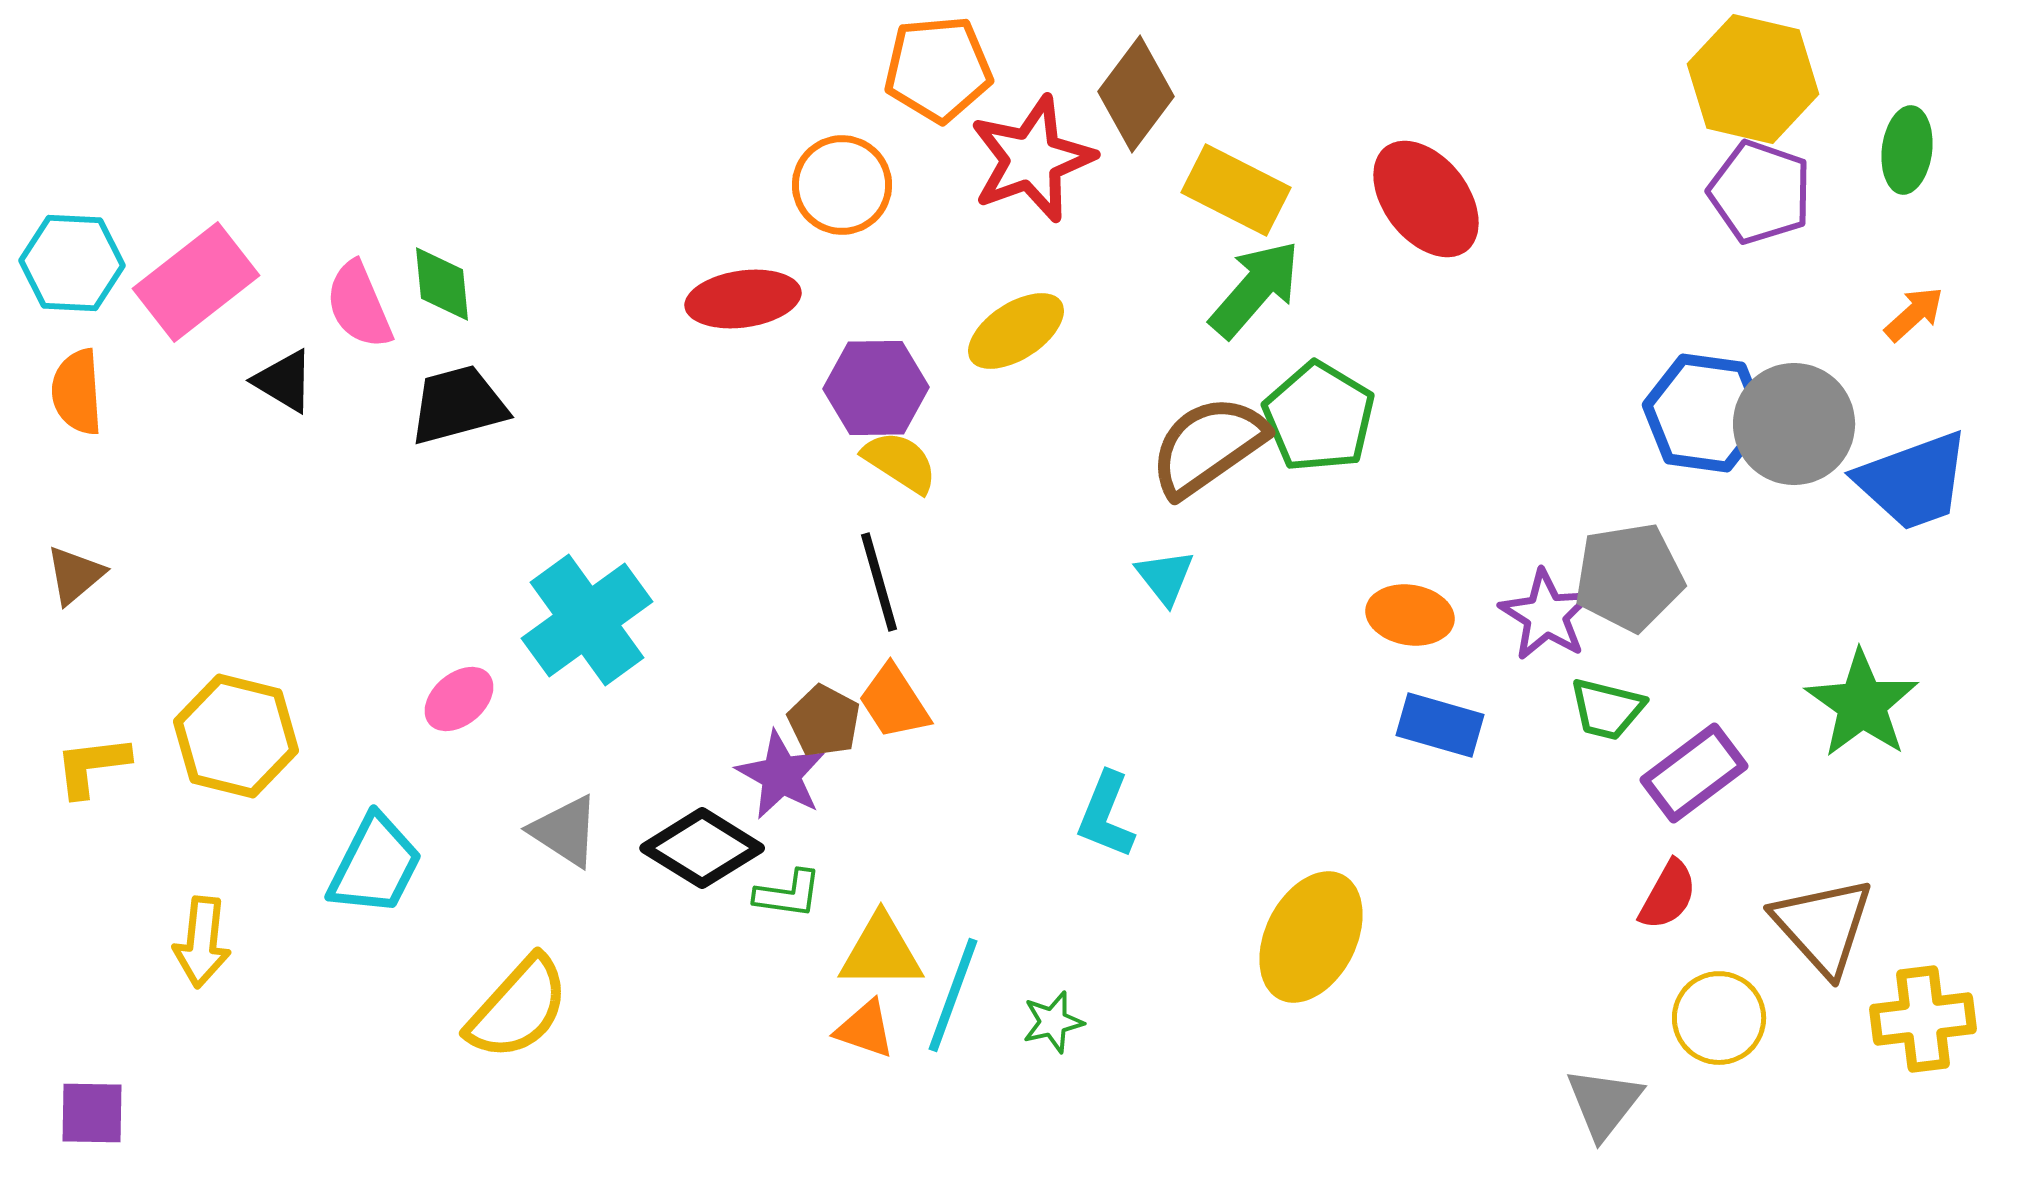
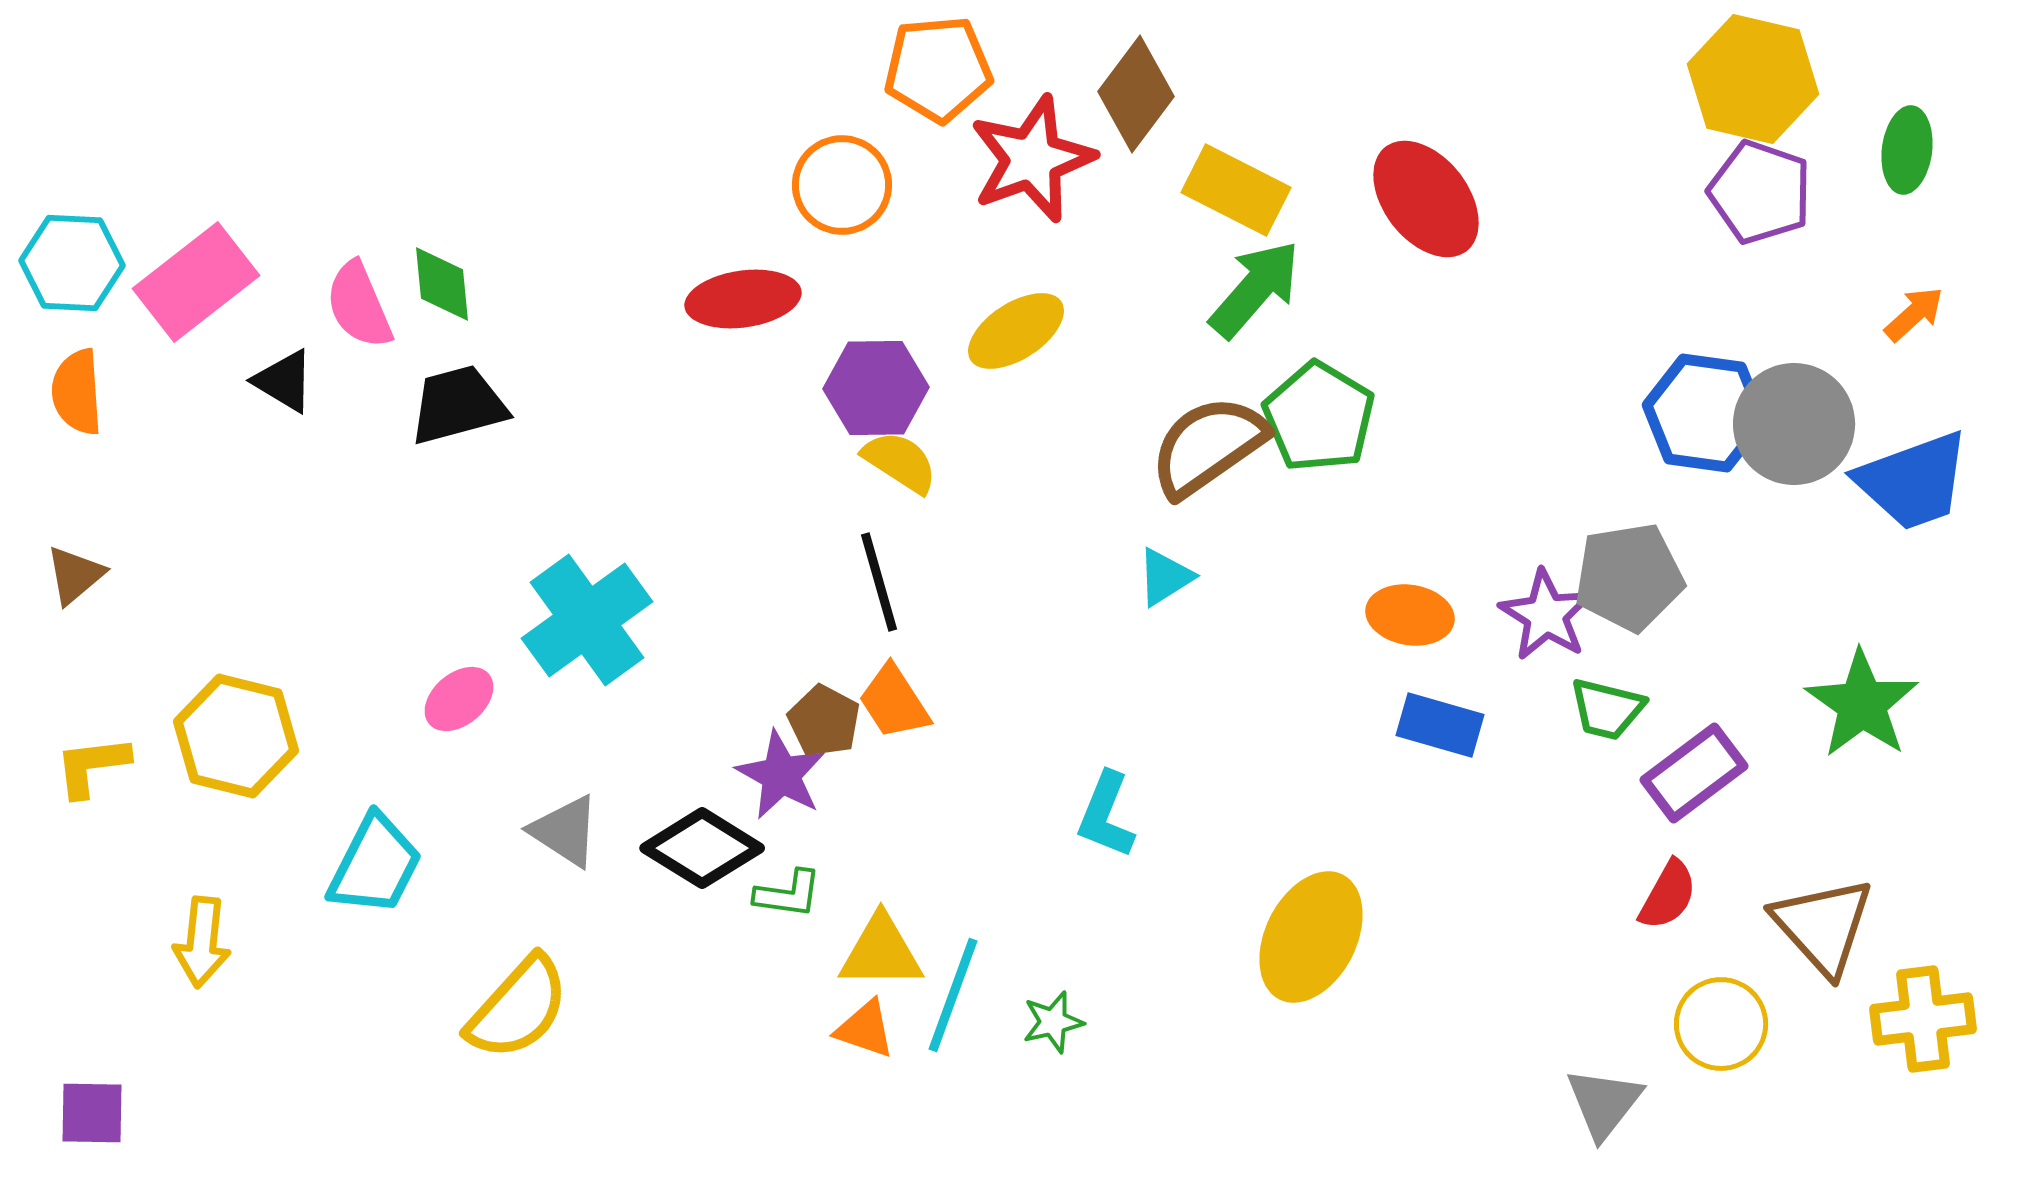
cyan triangle at (1165, 577): rotated 36 degrees clockwise
yellow circle at (1719, 1018): moved 2 px right, 6 px down
